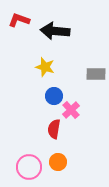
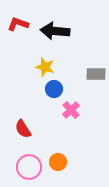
red L-shape: moved 1 px left, 4 px down
blue circle: moved 7 px up
red semicircle: moved 31 px left; rotated 42 degrees counterclockwise
